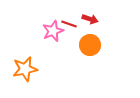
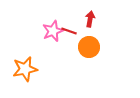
red arrow: rotated 98 degrees counterclockwise
red line: moved 7 px down
orange circle: moved 1 px left, 2 px down
